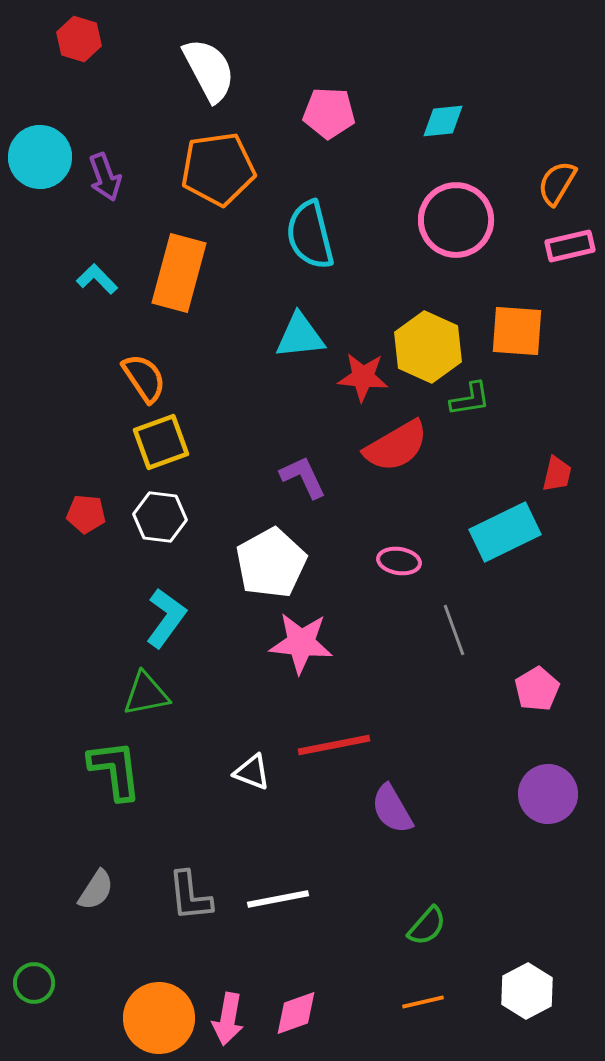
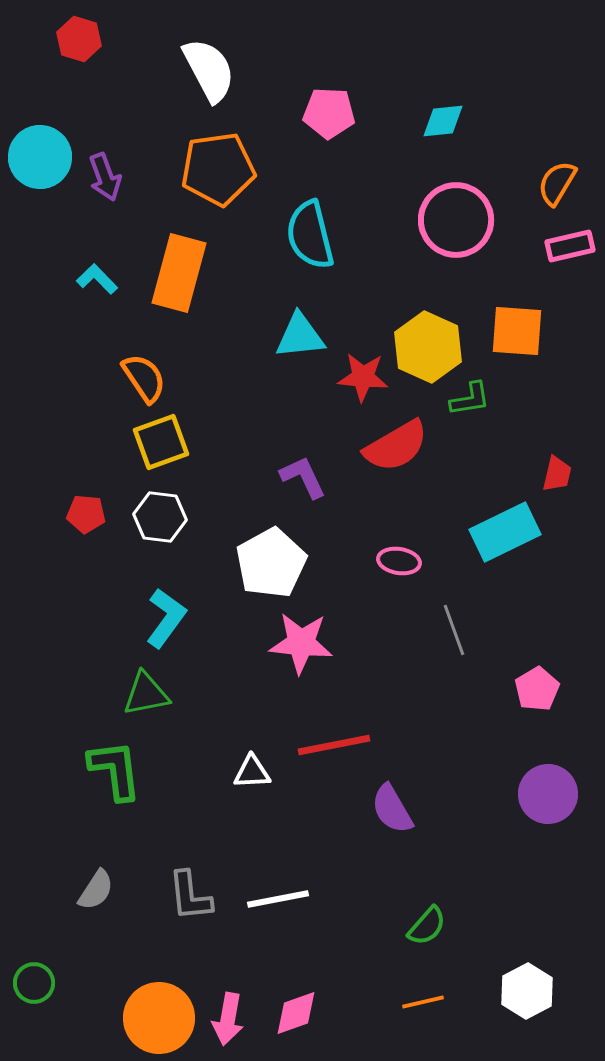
white triangle at (252, 772): rotated 24 degrees counterclockwise
